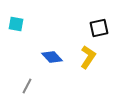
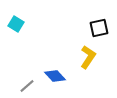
cyan square: rotated 21 degrees clockwise
blue diamond: moved 3 px right, 19 px down
gray line: rotated 21 degrees clockwise
